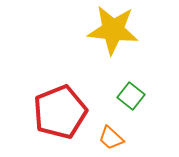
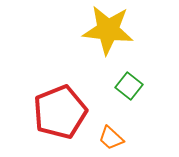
yellow star: moved 5 px left
green square: moved 2 px left, 10 px up
